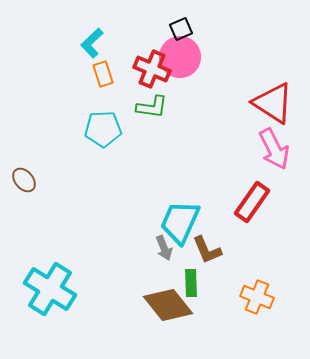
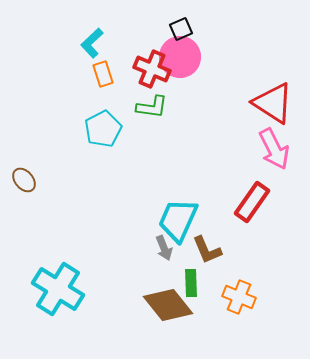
cyan pentagon: rotated 24 degrees counterclockwise
cyan trapezoid: moved 2 px left, 2 px up
cyan cross: moved 8 px right
orange cross: moved 18 px left
